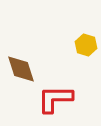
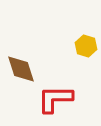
yellow hexagon: moved 1 px down
